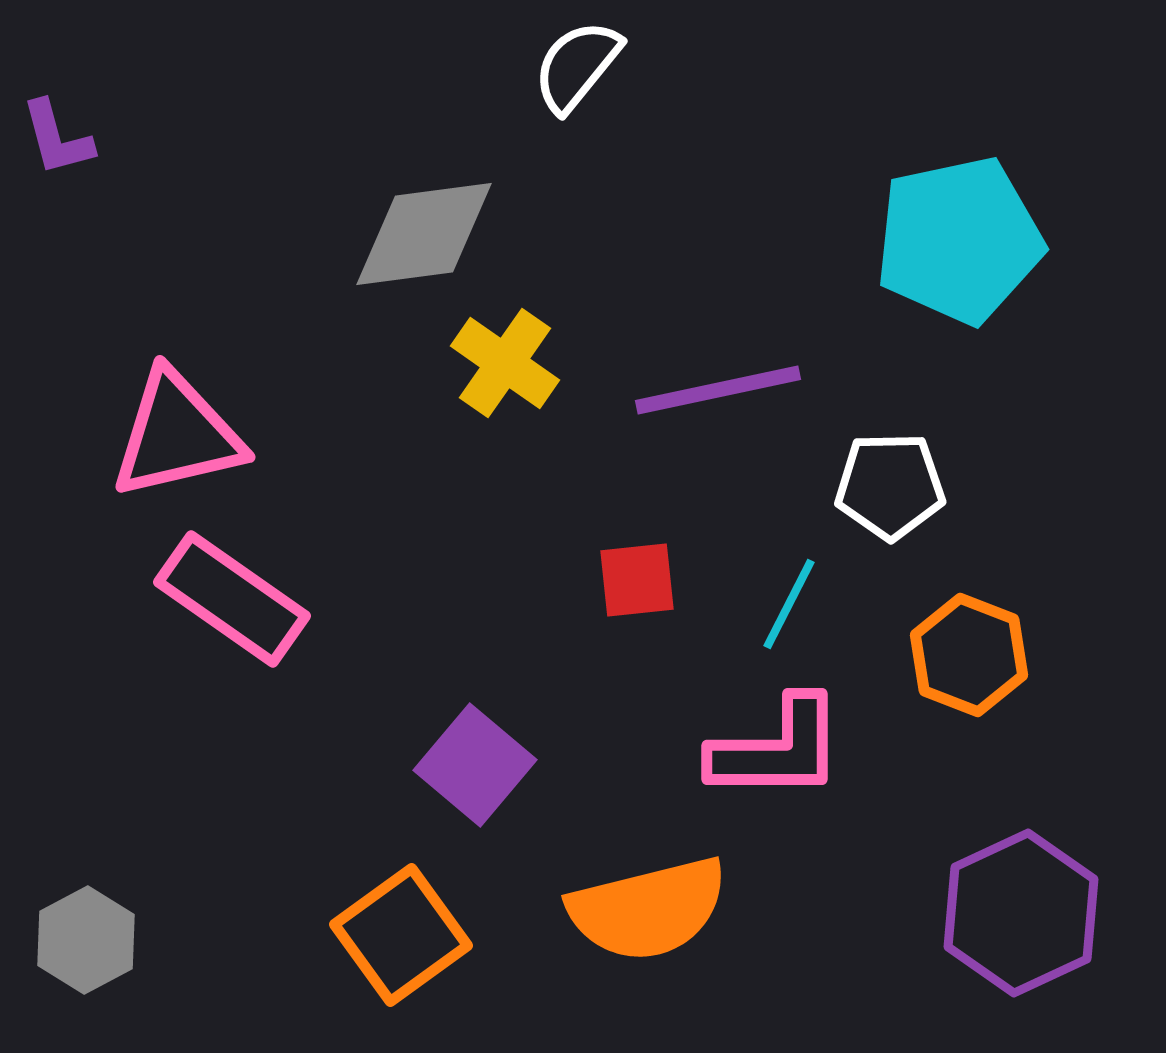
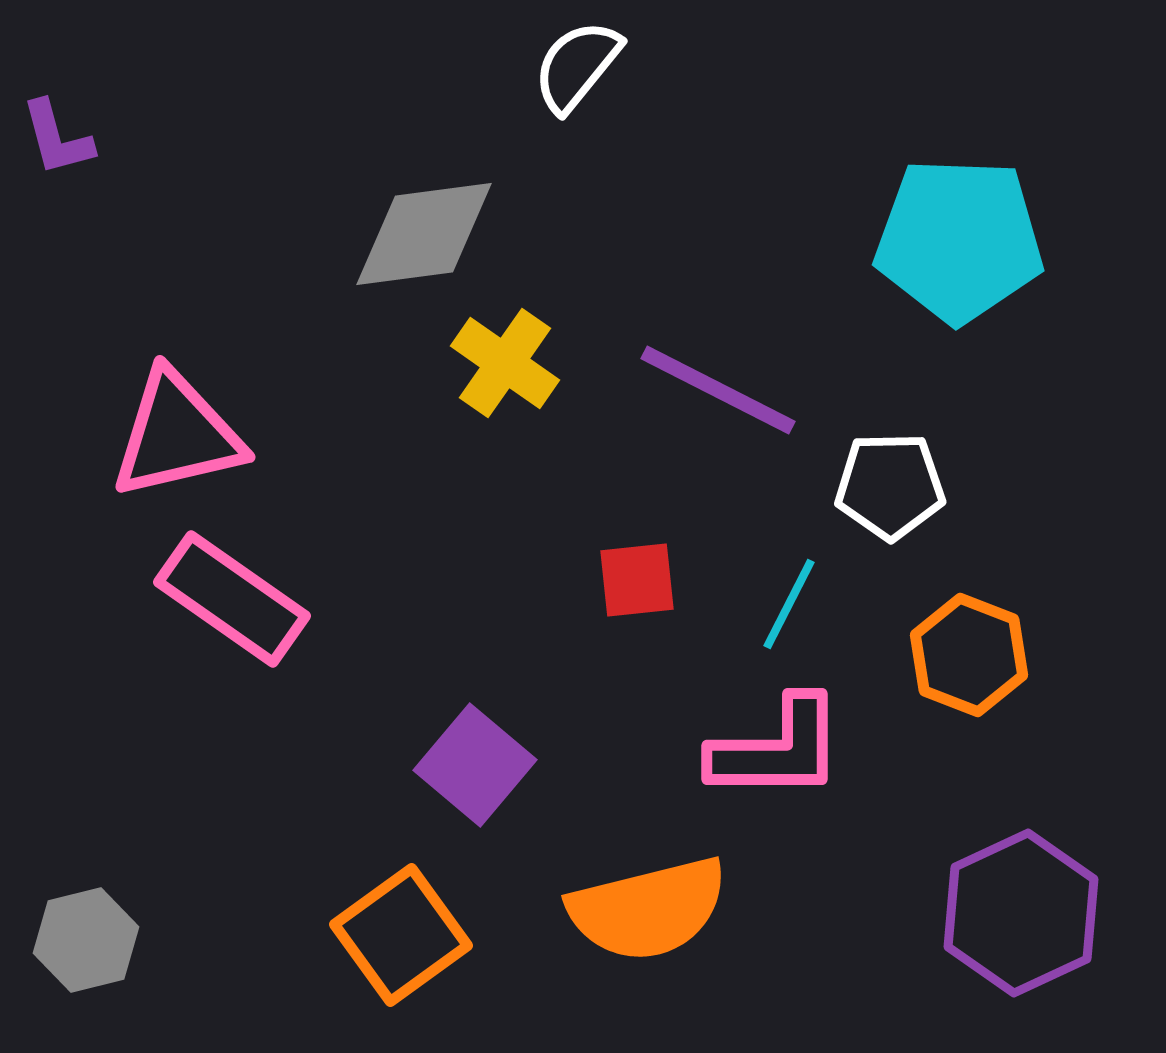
cyan pentagon: rotated 14 degrees clockwise
purple line: rotated 39 degrees clockwise
gray hexagon: rotated 14 degrees clockwise
